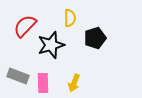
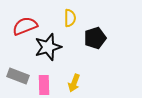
red semicircle: rotated 25 degrees clockwise
black star: moved 3 px left, 2 px down
pink rectangle: moved 1 px right, 2 px down
